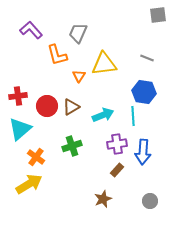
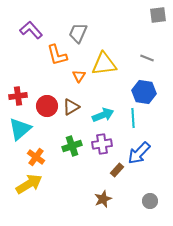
cyan line: moved 2 px down
purple cross: moved 15 px left
blue arrow: moved 4 px left, 1 px down; rotated 40 degrees clockwise
